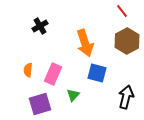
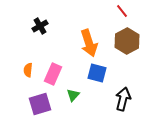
orange arrow: moved 4 px right
black arrow: moved 3 px left, 2 px down
